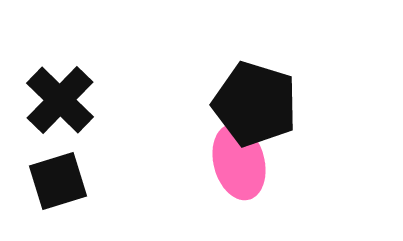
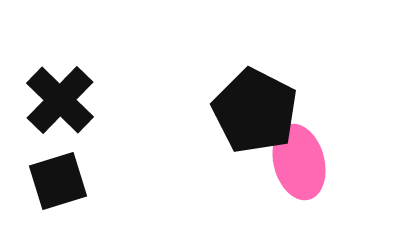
black pentagon: moved 7 px down; rotated 10 degrees clockwise
pink ellipse: moved 60 px right
